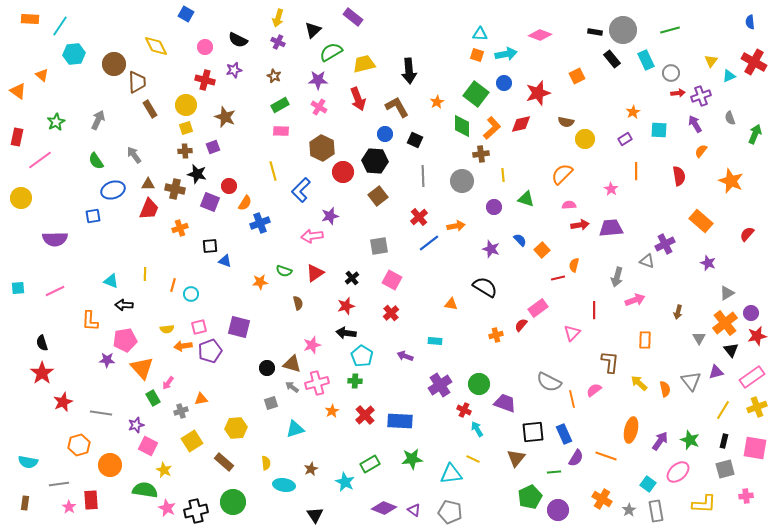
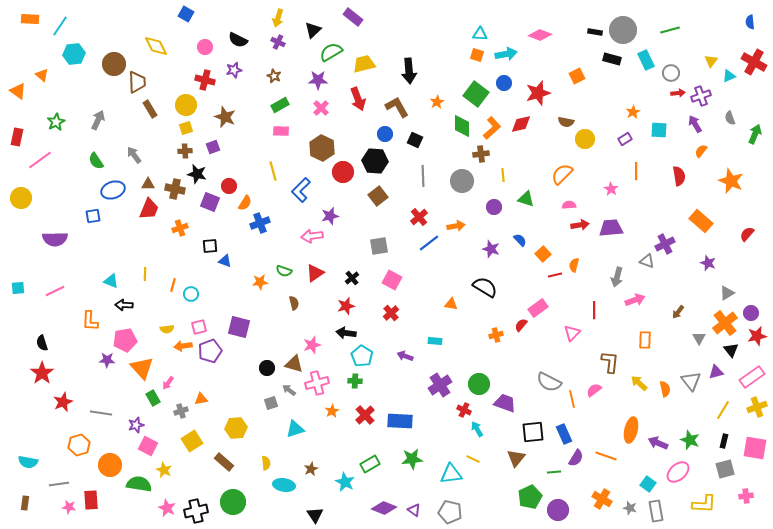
black rectangle at (612, 59): rotated 36 degrees counterclockwise
pink cross at (319, 107): moved 2 px right, 1 px down; rotated 14 degrees clockwise
orange square at (542, 250): moved 1 px right, 4 px down
red line at (558, 278): moved 3 px left, 3 px up
brown semicircle at (298, 303): moved 4 px left
brown arrow at (678, 312): rotated 24 degrees clockwise
brown triangle at (292, 364): moved 2 px right
gray arrow at (292, 387): moved 3 px left, 3 px down
purple arrow at (660, 441): moved 2 px left, 2 px down; rotated 102 degrees counterclockwise
green semicircle at (145, 490): moved 6 px left, 6 px up
pink star at (69, 507): rotated 24 degrees counterclockwise
gray star at (629, 510): moved 1 px right, 2 px up; rotated 24 degrees counterclockwise
